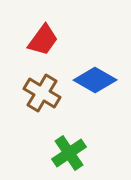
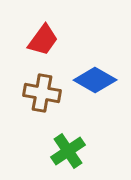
brown cross: rotated 21 degrees counterclockwise
green cross: moved 1 px left, 2 px up
